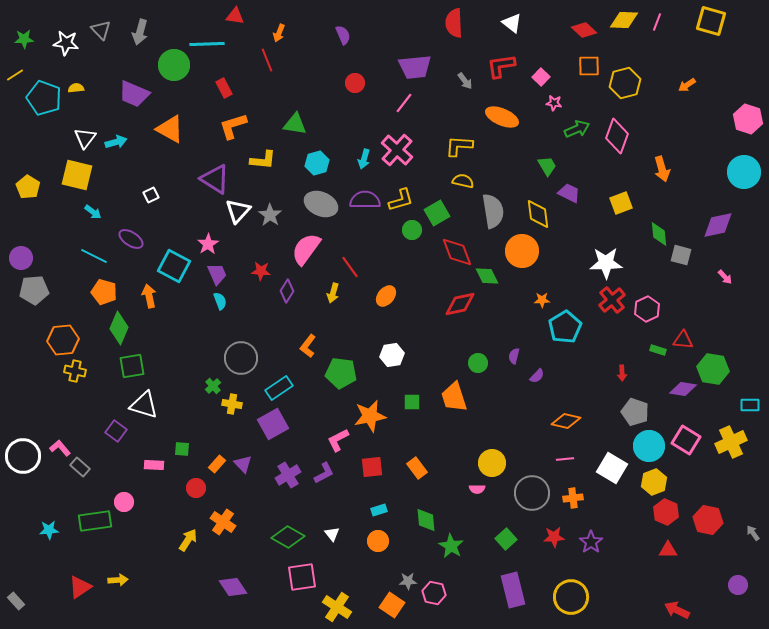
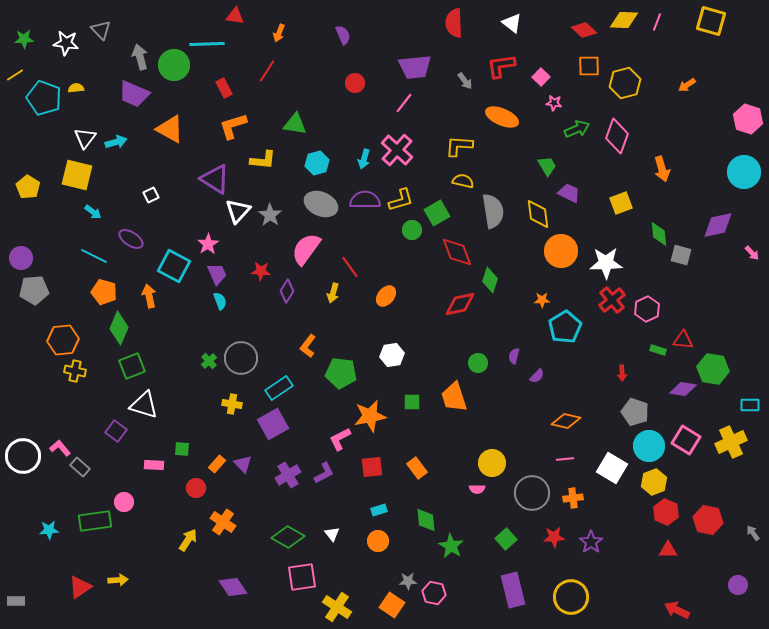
gray arrow at (140, 32): moved 25 px down; rotated 150 degrees clockwise
red line at (267, 60): moved 11 px down; rotated 55 degrees clockwise
orange circle at (522, 251): moved 39 px right
green diamond at (487, 276): moved 3 px right, 4 px down; rotated 45 degrees clockwise
pink arrow at (725, 277): moved 27 px right, 24 px up
green square at (132, 366): rotated 12 degrees counterclockwise
green cross at (213, 386): moved 4 px left, 25 px up
pink L-shape at (338, 440): moved 2 px right, 1 px up
gray rectangle at (16, 601): rotated 48 degrees counterclockwise
